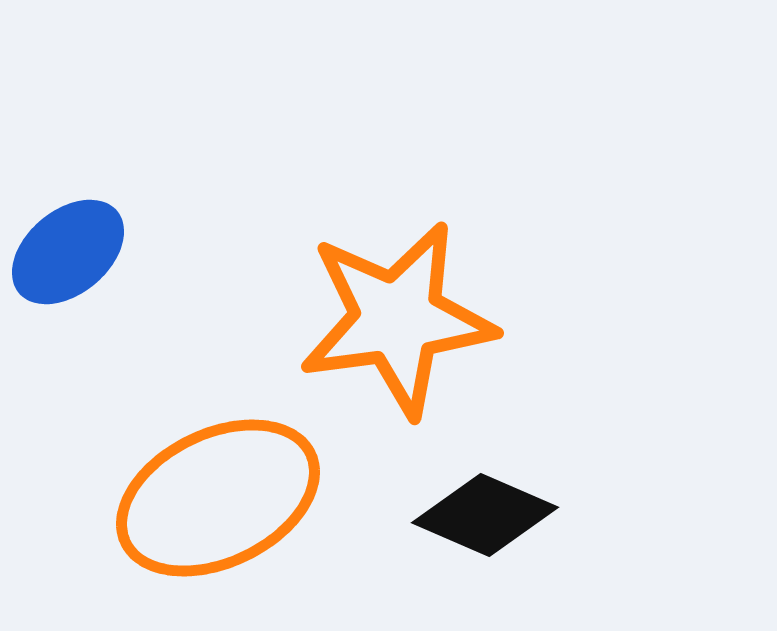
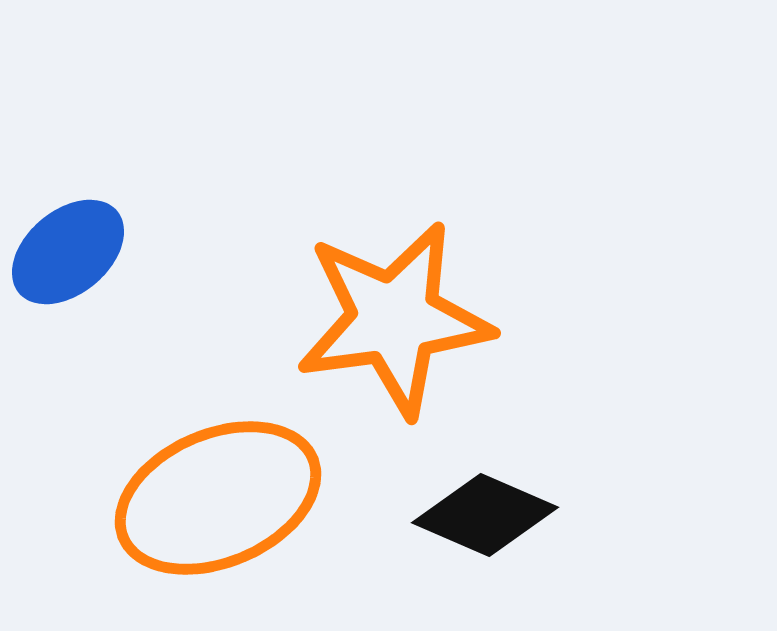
orange star: moved 3 px left
orange ellipse: rotated 3 degrees clockwise
